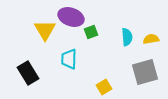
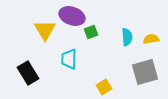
purple ellipse: moved 1 px right, 1 px up
